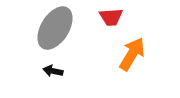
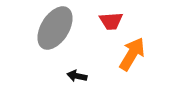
red trapezoid: moved 4 px down
black arrow: moved 24 px right, 5 px down
